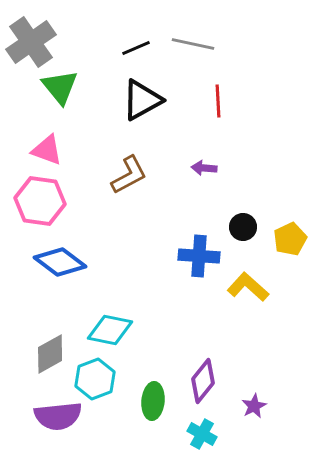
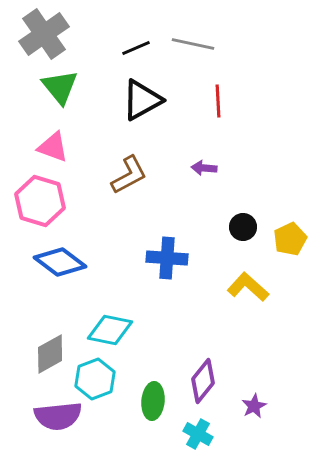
gray cross: moved 13 px right, 8 px up
pink triangle: moved 6 px right, 3 px up
pink hexagon: rotated 9 degrees clockwise
blue cross: moved 32 px left, 2 px down
cyan cross: moved 4 px left
